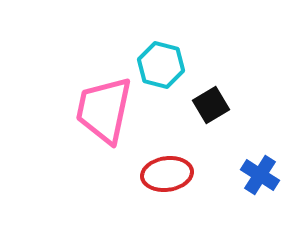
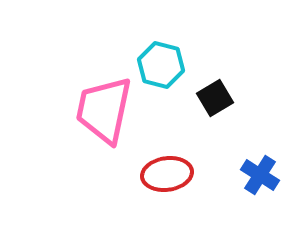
black square: moved 4 px right, 7 px up
